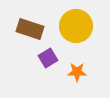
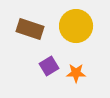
purple square: moved 1 px right, 8 px down
orange star: moved 1 px left, 1 px down
